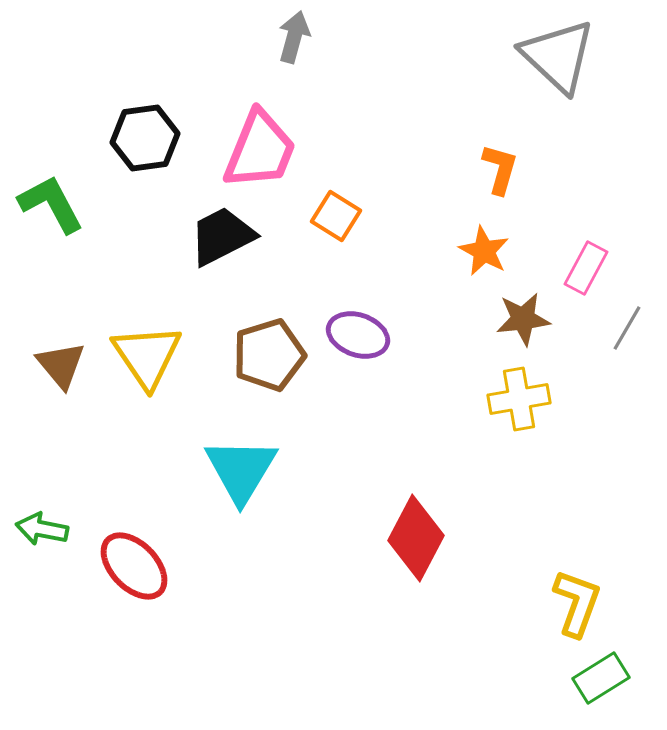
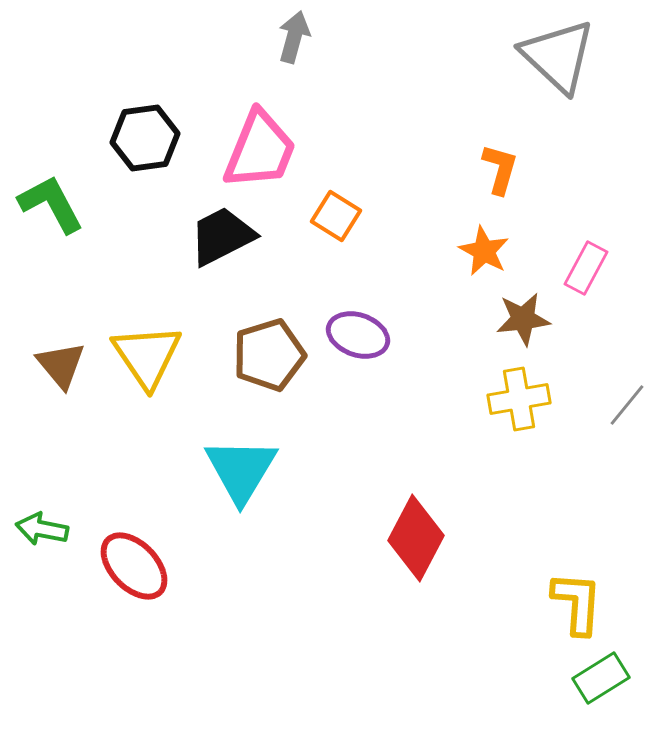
gray line: moved 77 px down; rotated 9 degrees clockwise
yellow L-shape: rotated 16 degrees counterclockwise
